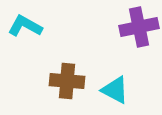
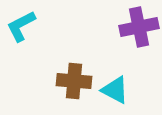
cyan L-shape: moved 4 px left; rotated 56 degrees counterclockwise
brown cross: moved 7 px right
